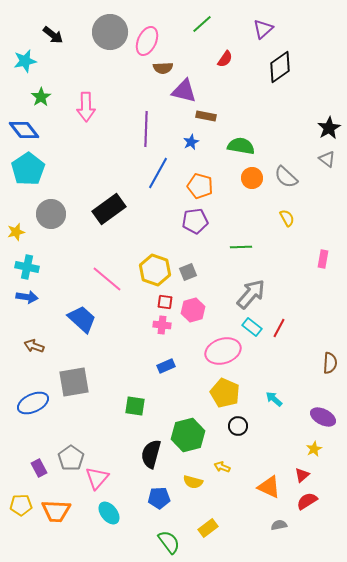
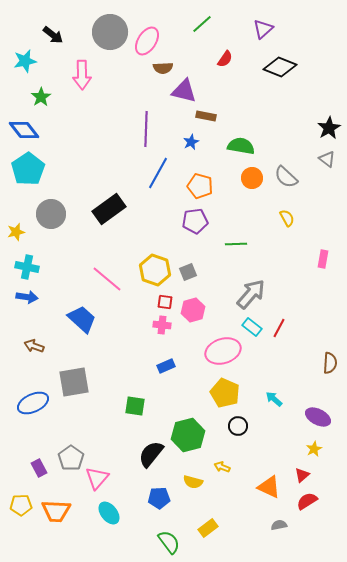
pink ellipse at (147, 41): rotated 8 degrees clockwise
black diamond at (280, 67): rotated 56 degrees clockwise
pink arrow at (86, 107): moved 4 px left, 32 px up
green line at (241, 247): moved 5 px left, 3 px up
purple ellipse at (323, 417): moved 5 px left
black semicircle at (151, 454): rotated 24 degrees clockwise
